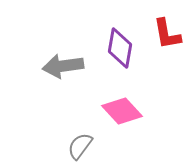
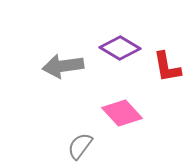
red L-shape: moved 33 px down
purple diamond: rotated 69 degrees counterclockwise
pink diamond: moved 2 px down
